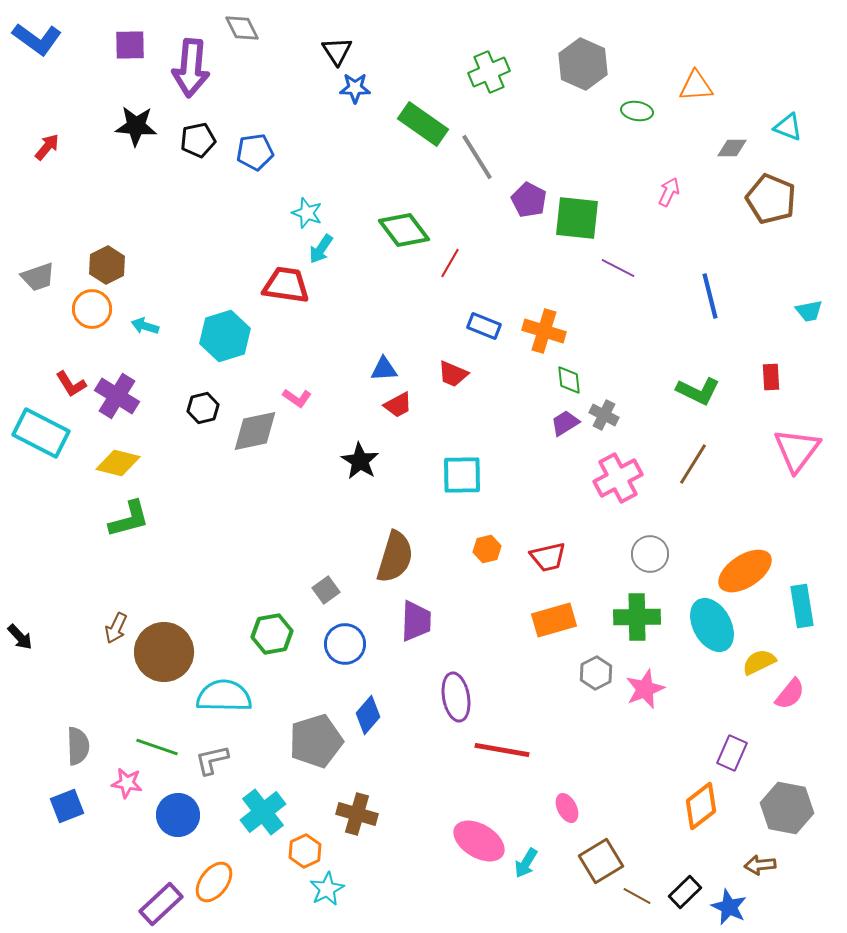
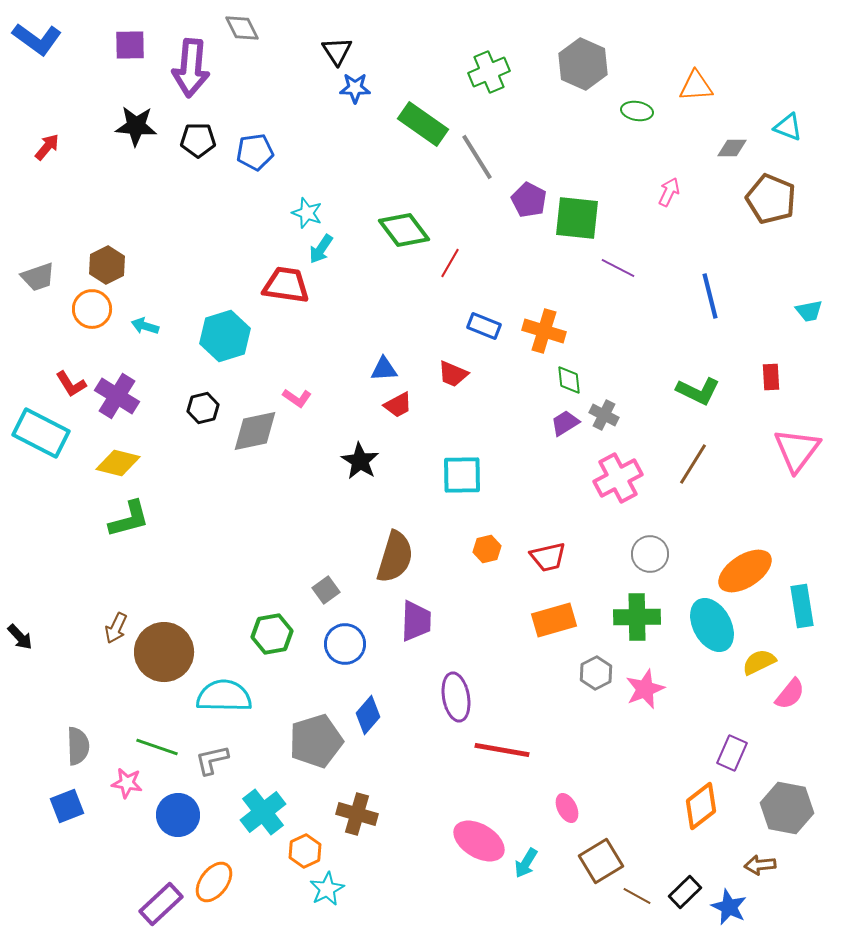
black pentagon at (198, 140): rotated 12 degrees clockwise
